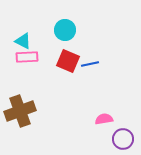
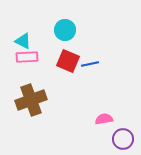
brown cross: moved 11 px right, 11 px up
